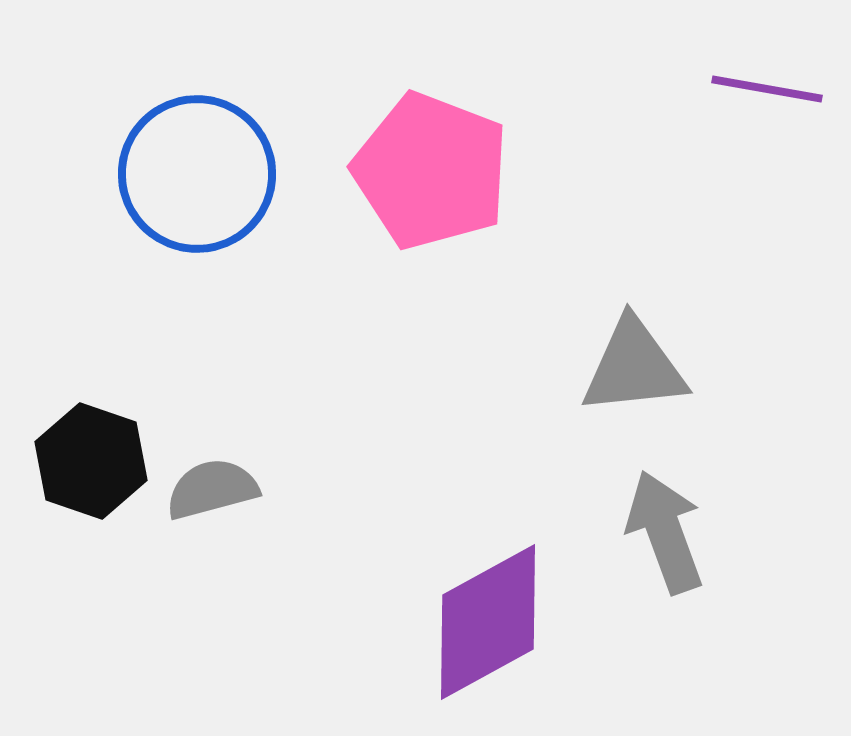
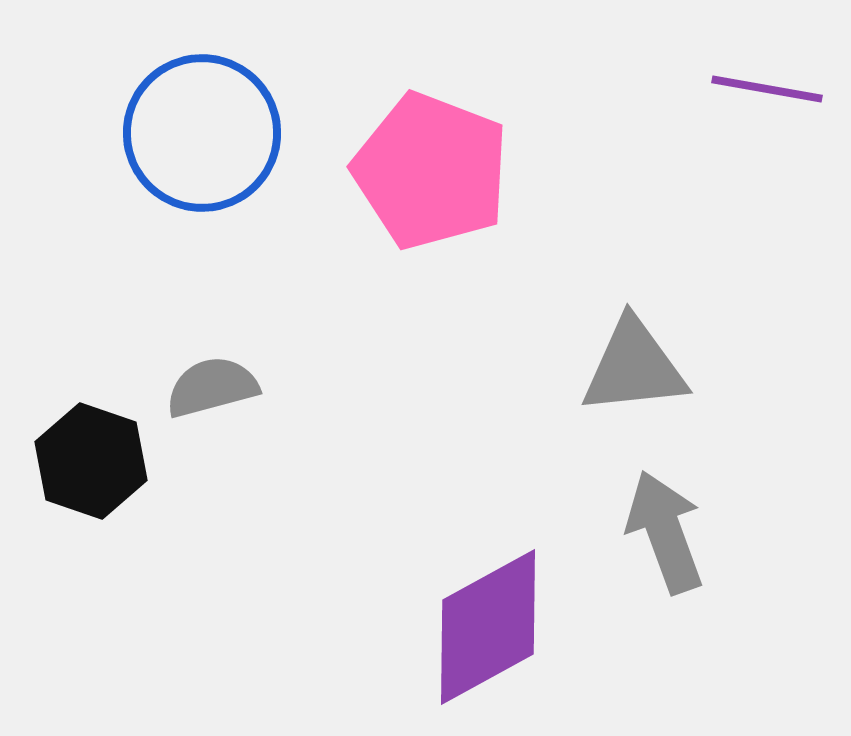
blue circle: moved 5 px right, 41 px up
gray semicircle: moved 102 px up
purple diamond: moved 5 px down
